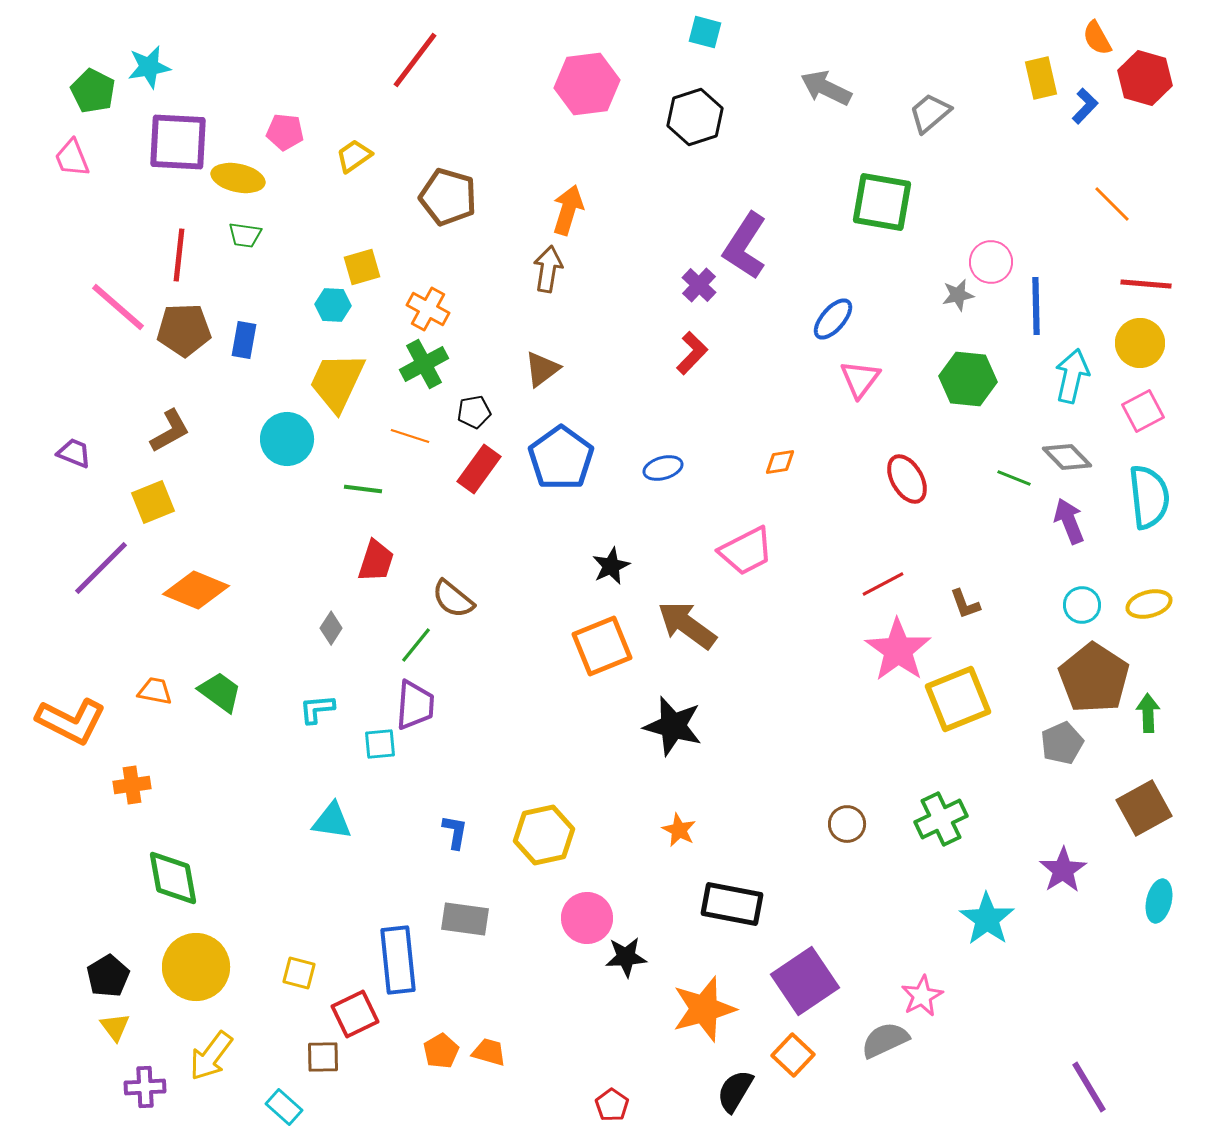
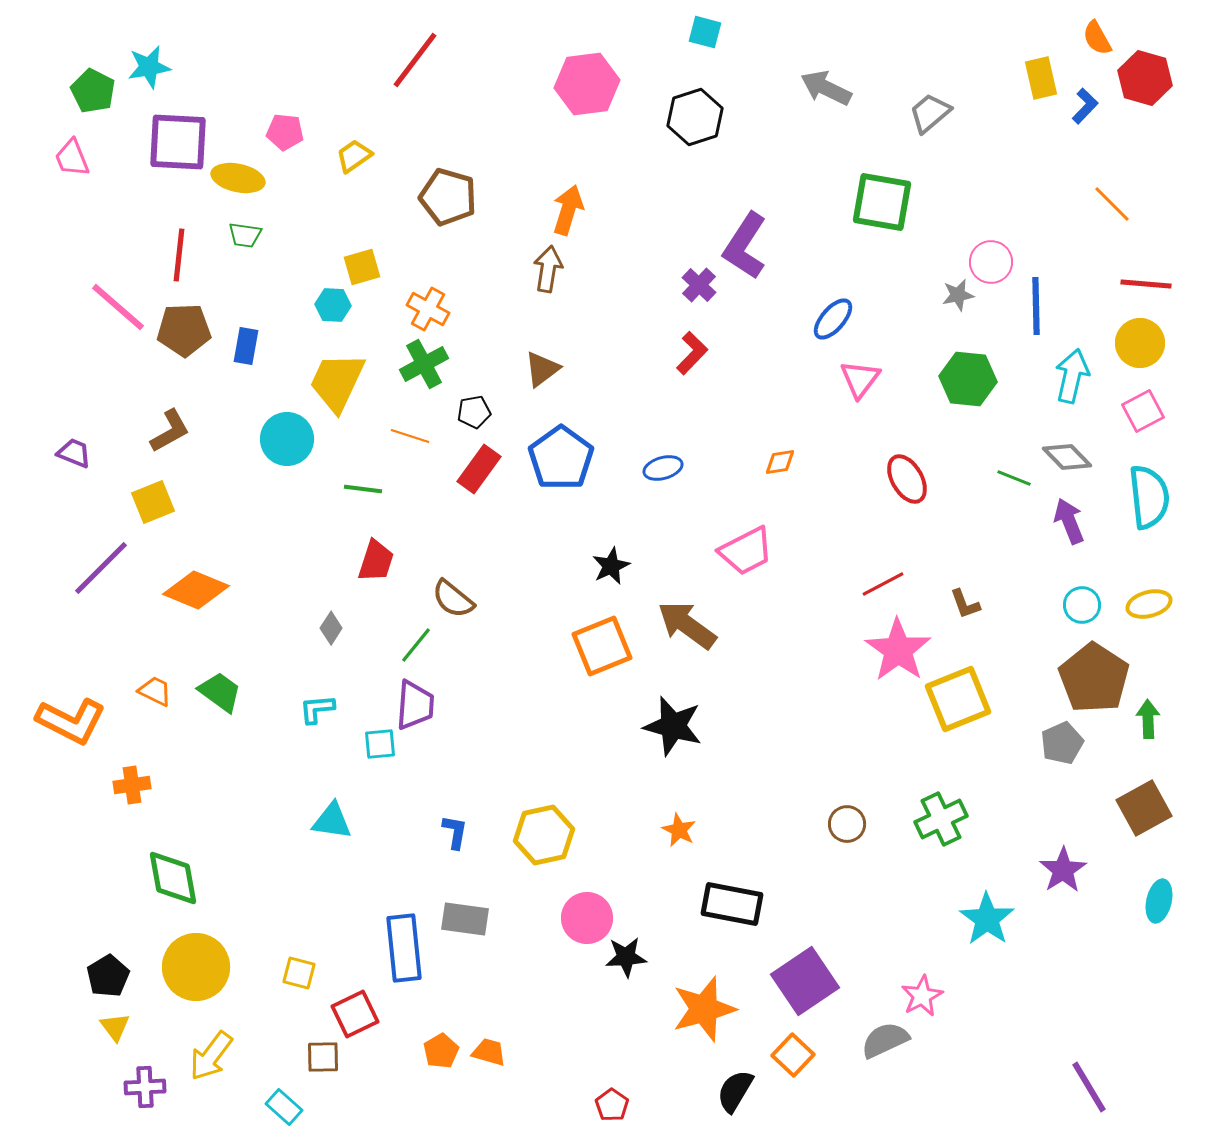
blue rectangle at (244, 340): moved 2 px right, 6 px down
orange trapezoid at (155, 691): rotated 15 degrees clockwise
green arrow at (1148, 713): moved 6 px down
blue rectangle at (398, 960): moved 6 px right, 12 px up
